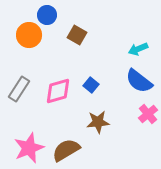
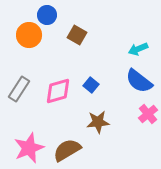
brown semicircle: moved 1 px right
